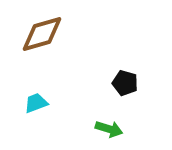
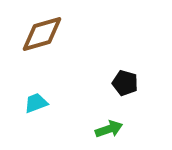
green arrow: rotated 36 degrees counterclockwise
